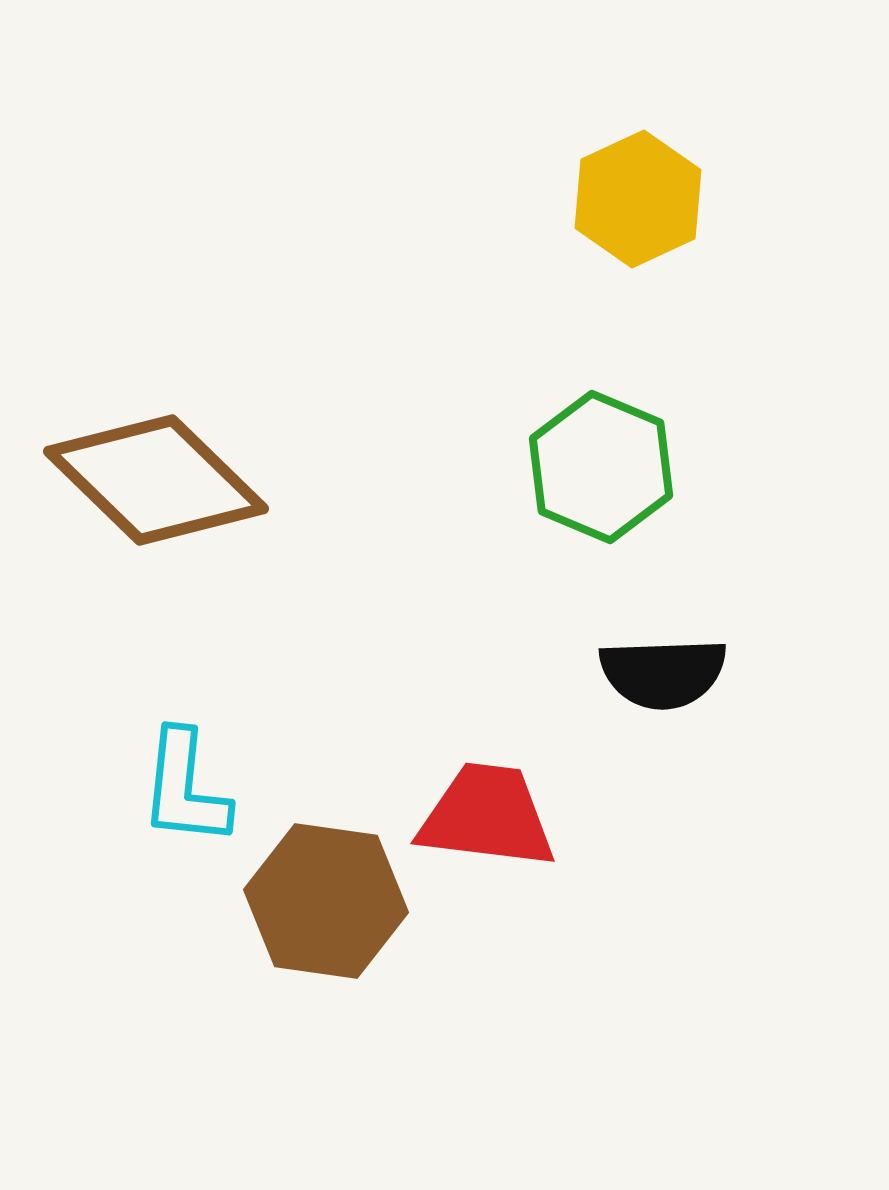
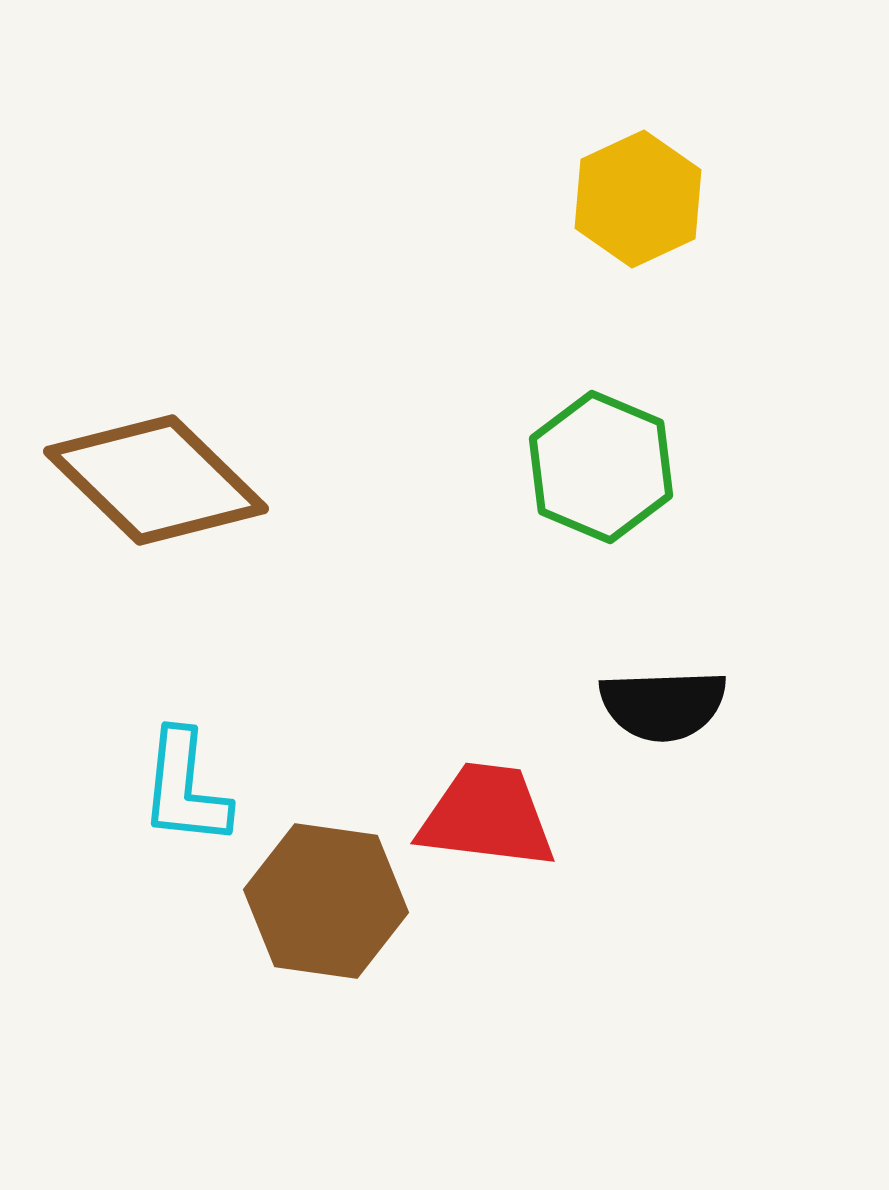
black semicircle: moved 32 px down
